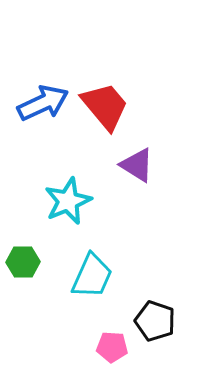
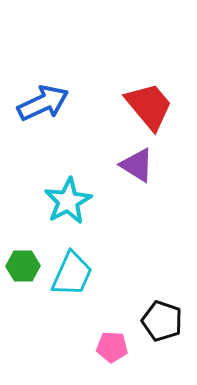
red trapezoid: moved 44 px right
cyan star: rotated 6 degrees counterclockwise
green hexagon: moved 4 px down
cyan trapezoid: moved 20 px left, 2 px up
black pentagon: moved 7 px right
